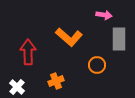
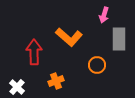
pink arrow: rotated 98 degrees clockwise
red arrow: moved 6 px right
